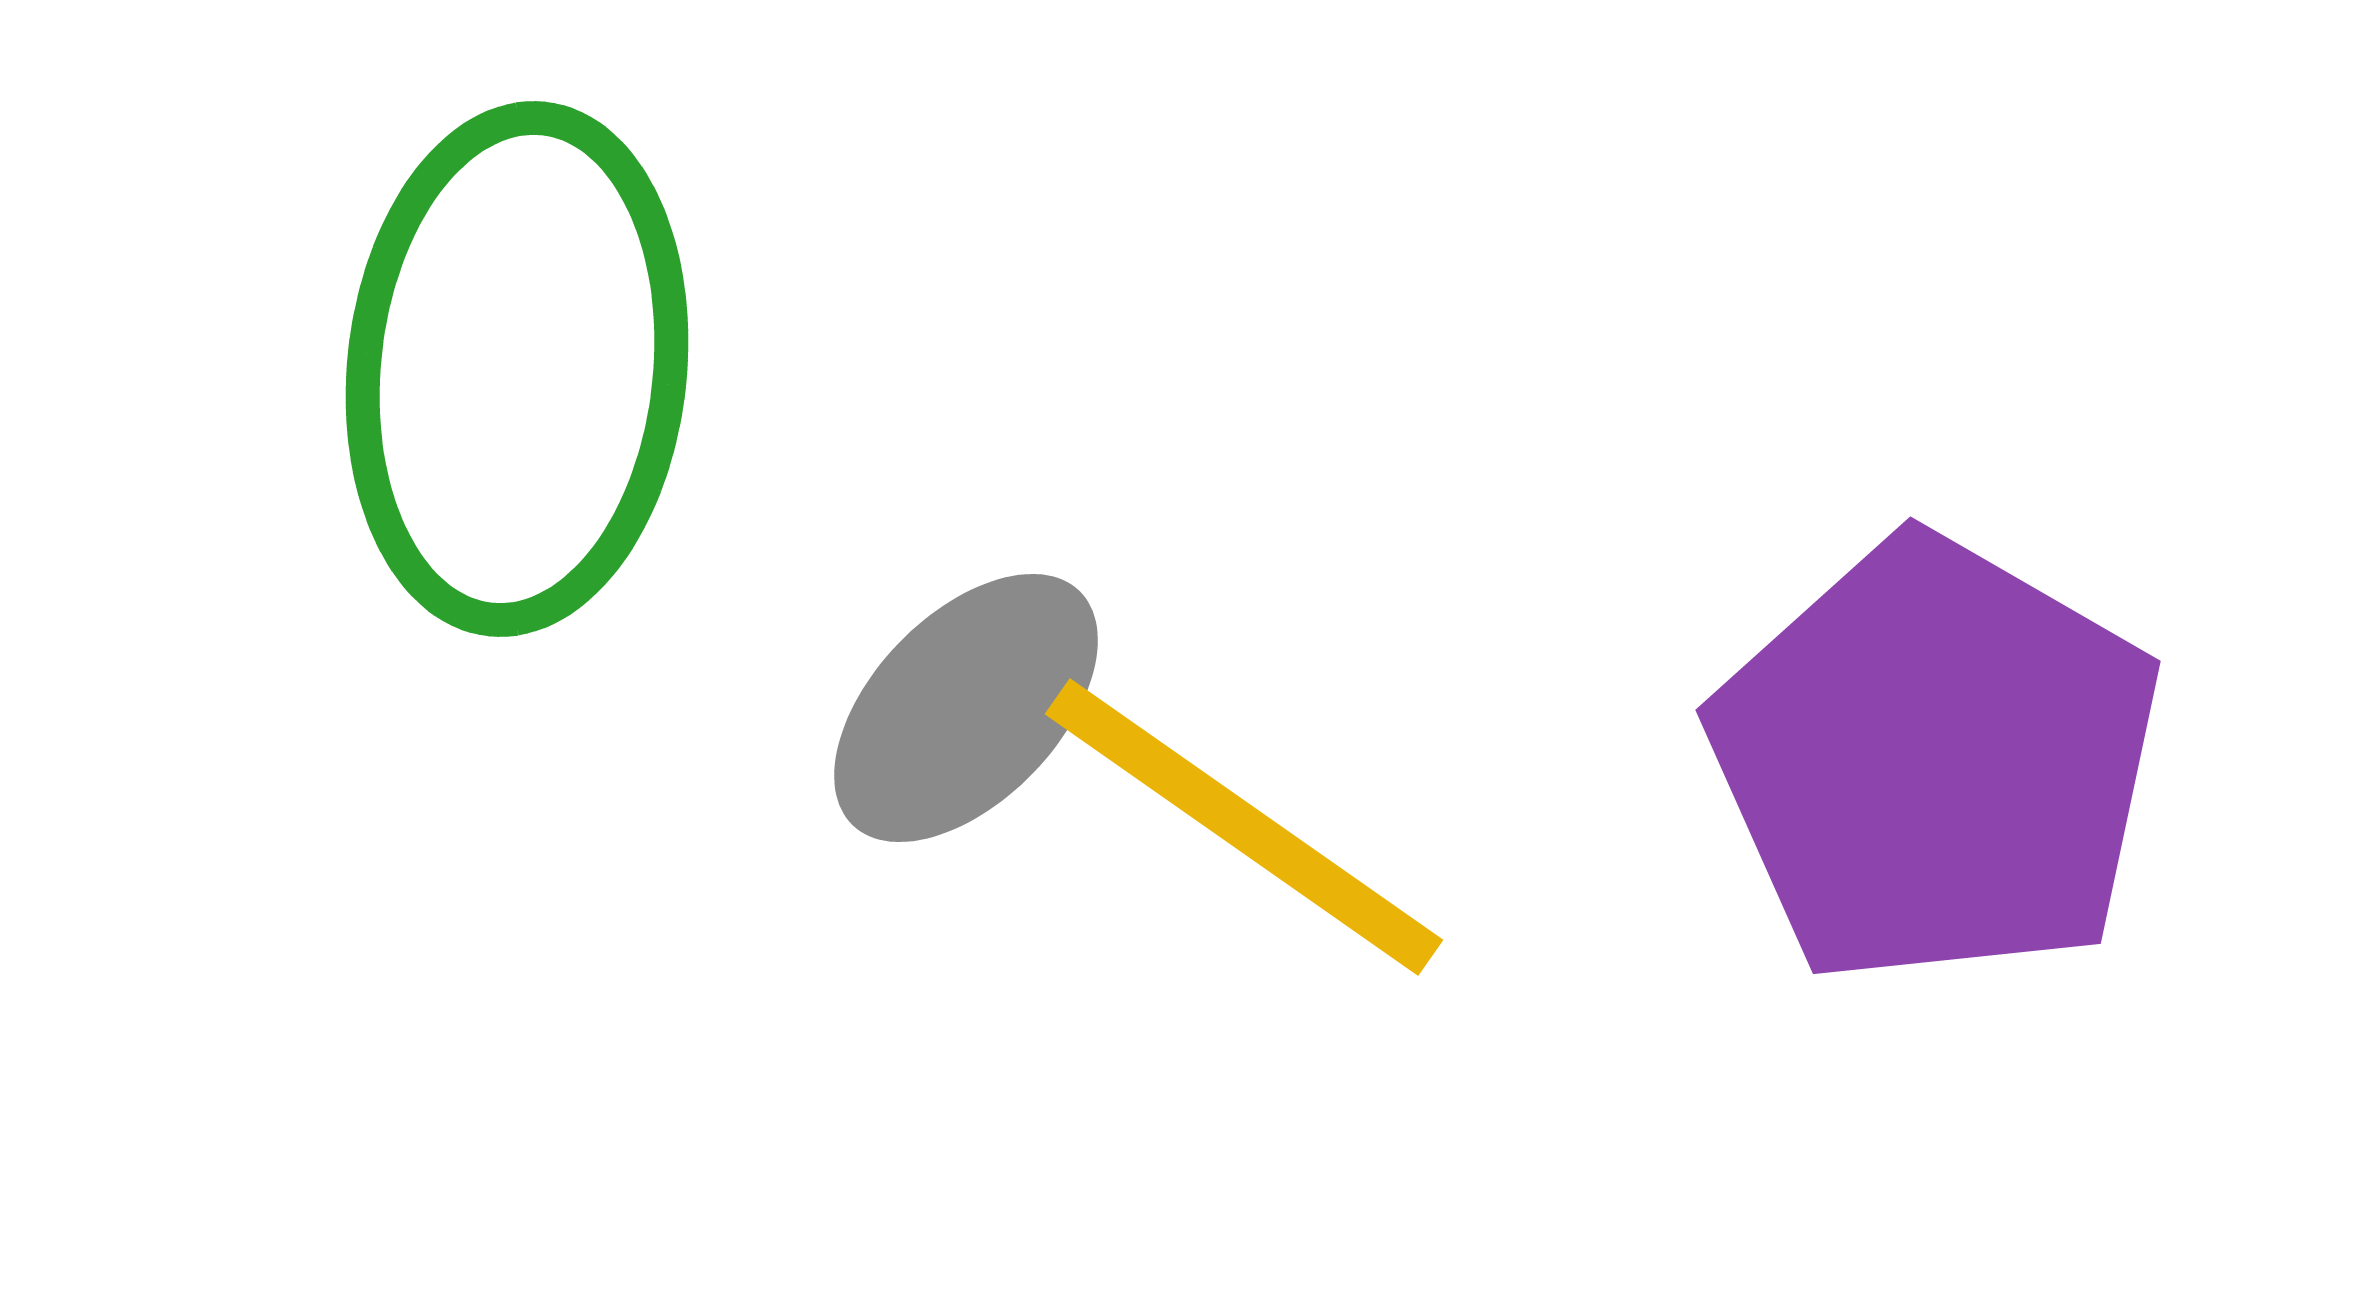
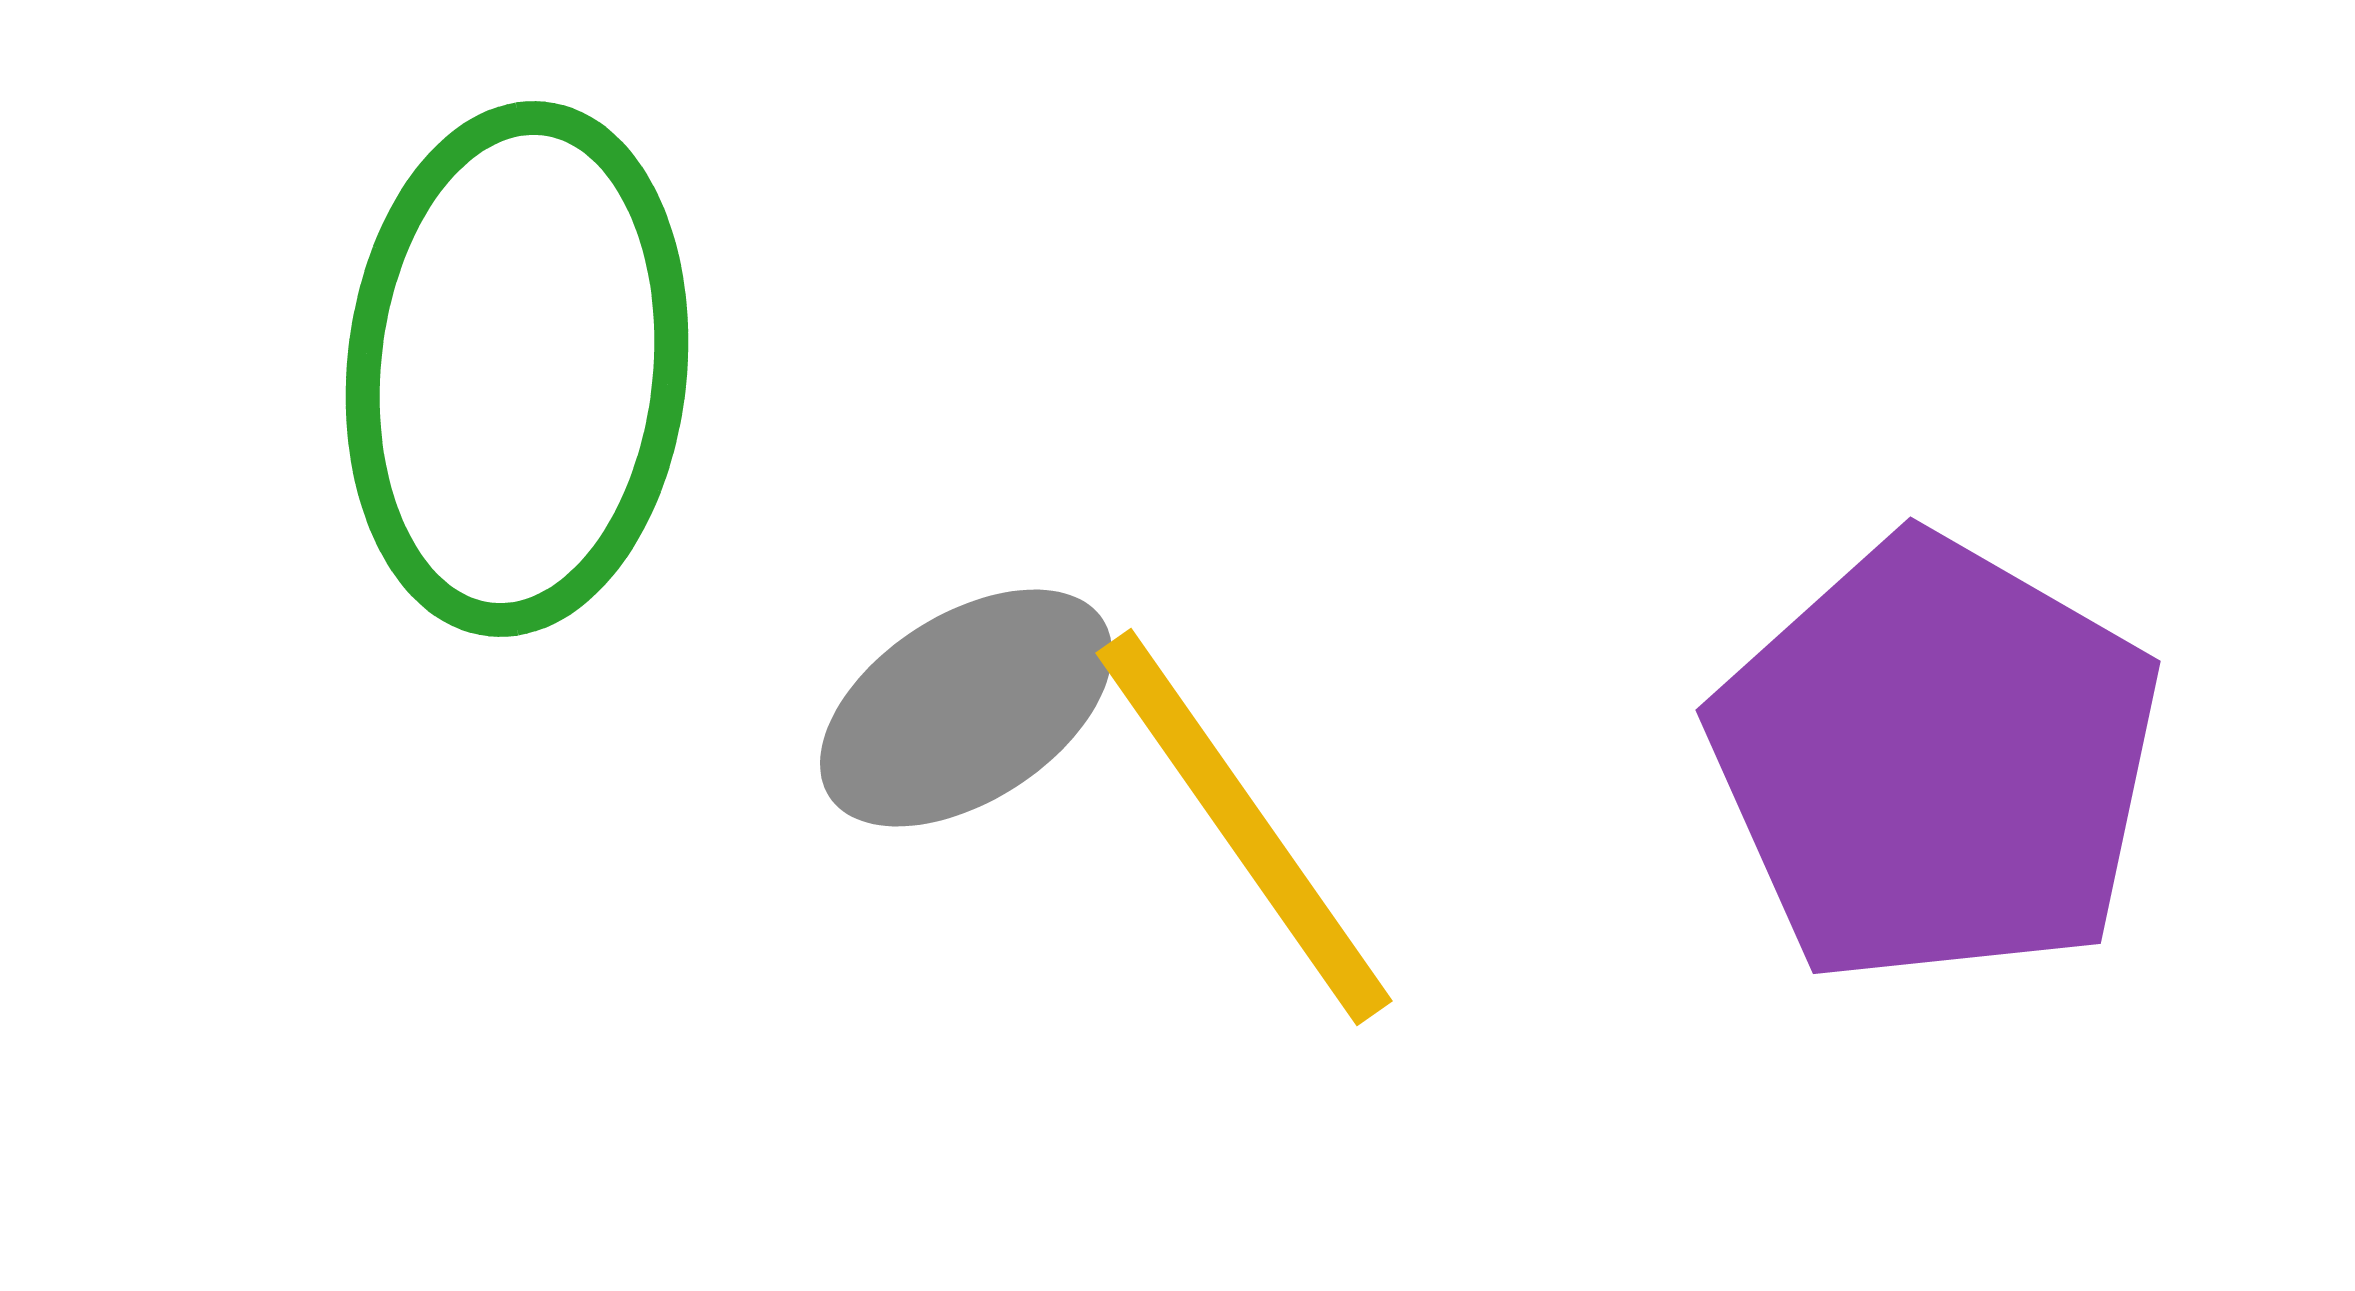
gray ellipse: rotated 13 degrees clockwise
yellow line: rotated 20 degrees clockwise
